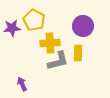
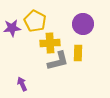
yellow pentagon: moved 1 px right, 1 px down
purple circle: moved 2 px up
